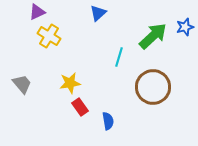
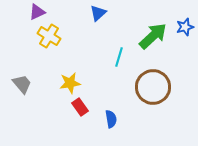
blue semicircle: moved 3 px right, 2 px up
